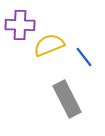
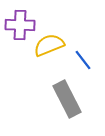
blue line: moved 1 px left, 3 px down
